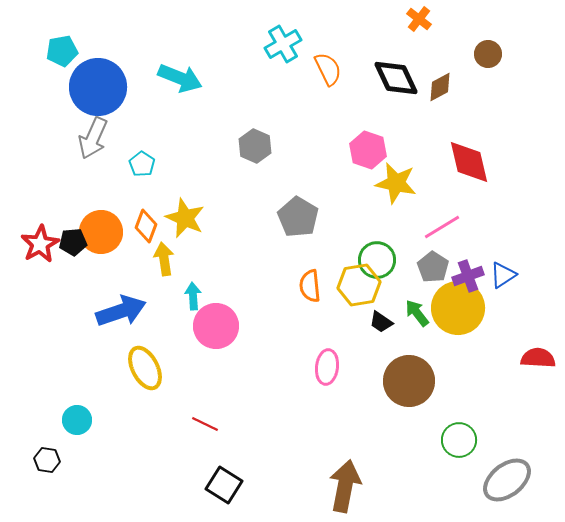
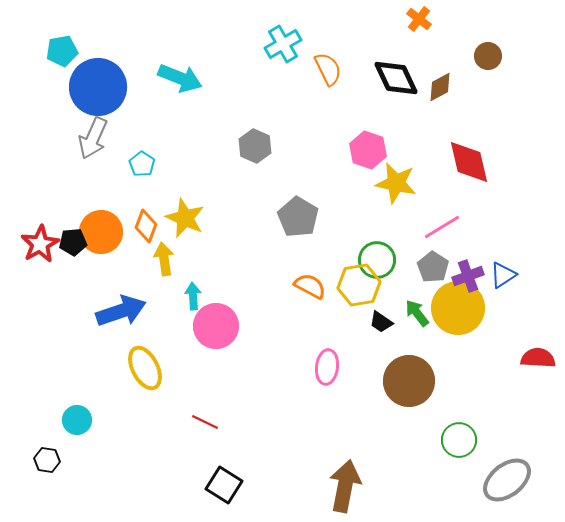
brown circle at (488, 54): moved 2 px down
orange semicircle at (310, 286): rotated 124 degrees clockwise
red line at (205, 424): moved 2 px up
